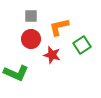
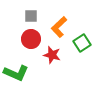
orange L-shape: rotated 30 degrees counterclockwise
green square: moved 2 px up
